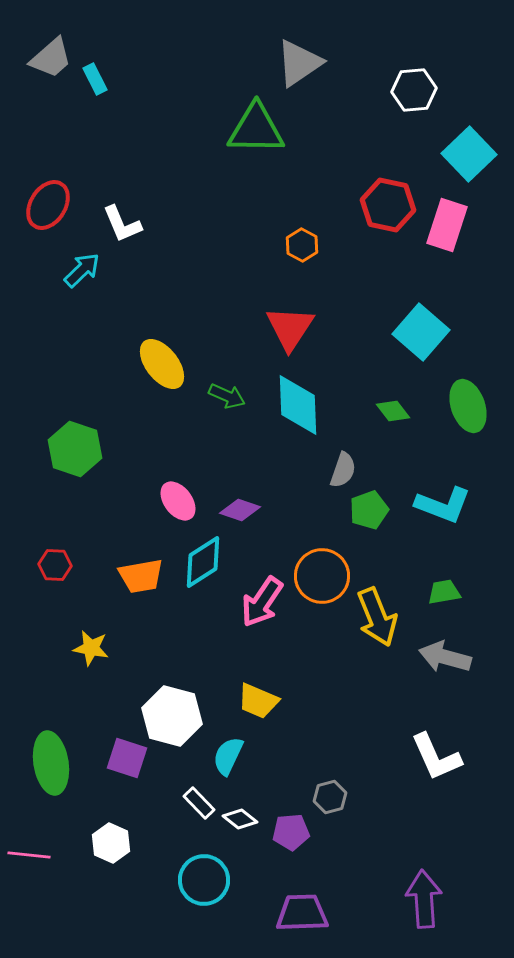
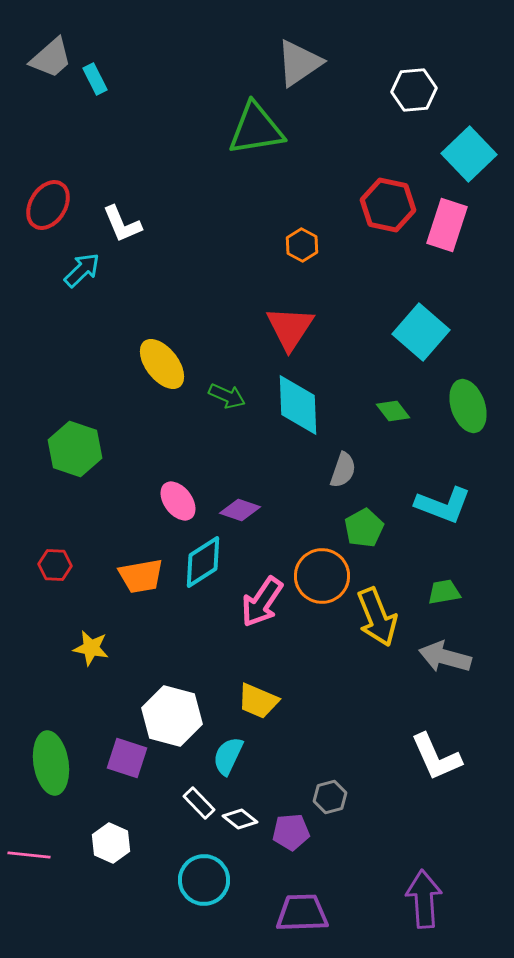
green triangle at (256, 129): rotated 10 degrees counterclockwise
green pentagon at (369, 510): moved 5 px left, 18 px down; rotated 9 degrees counterclockwise
